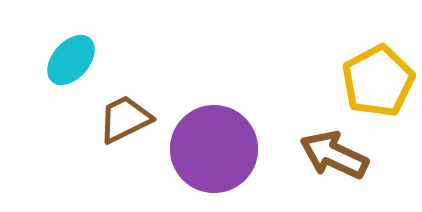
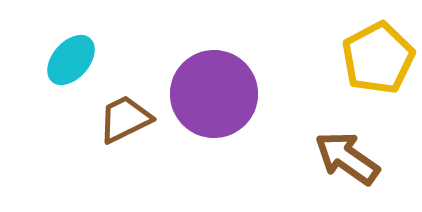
yellow pentagon: moved 23 px up
purple circle: moved 55 px up
brown arrow: moved 13 px right, 3 px down; rotated 10 degrees clockwise
